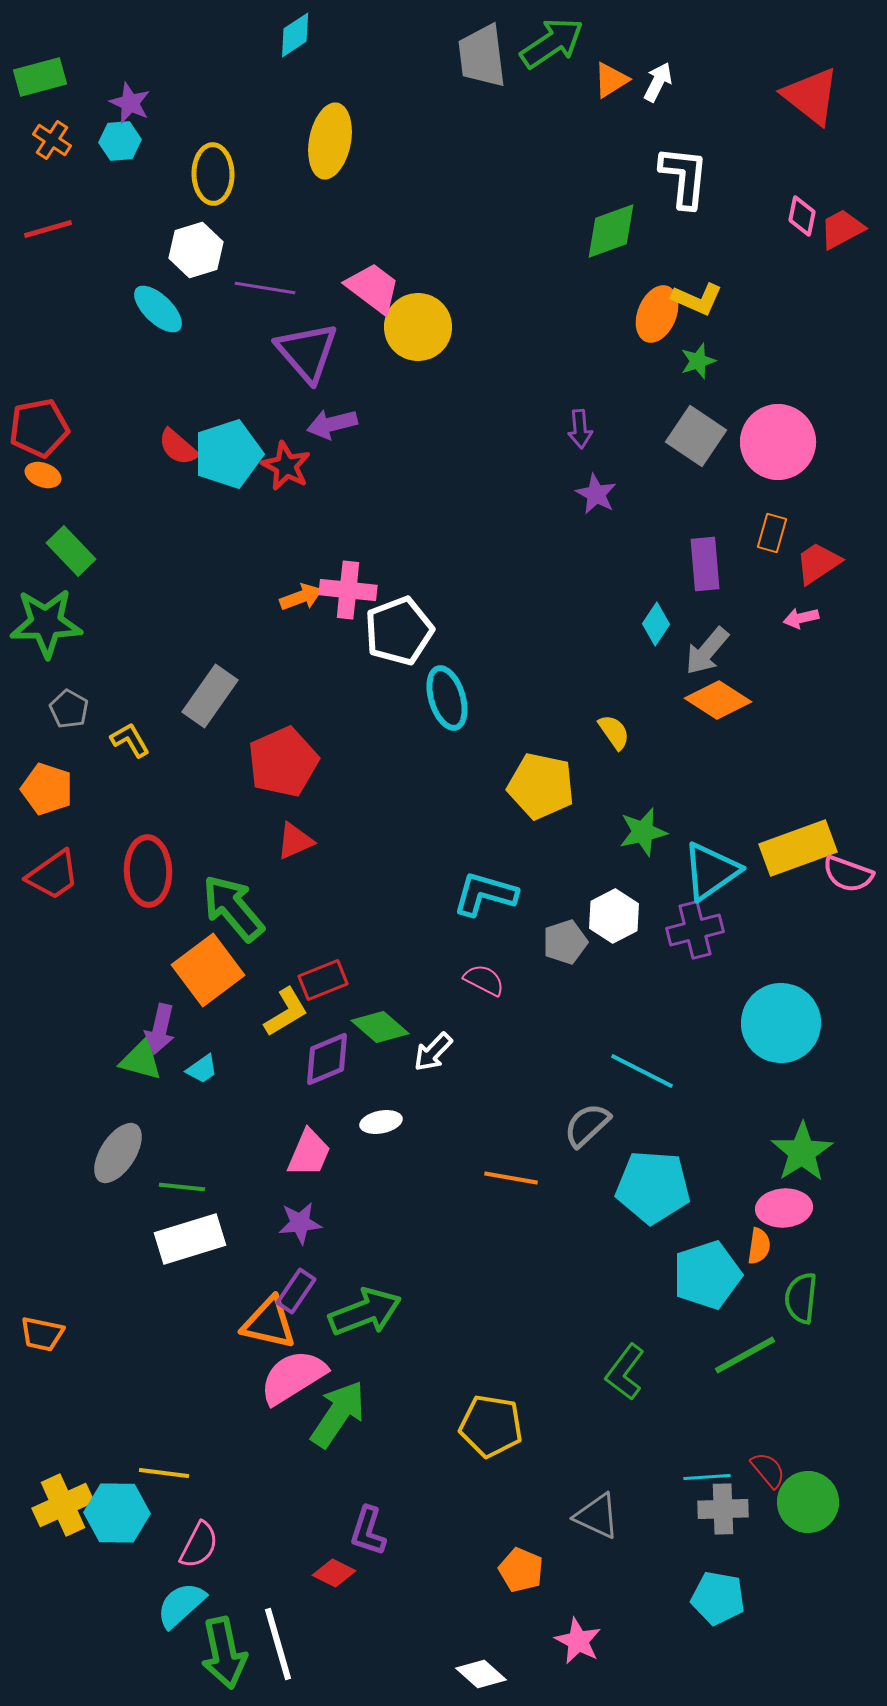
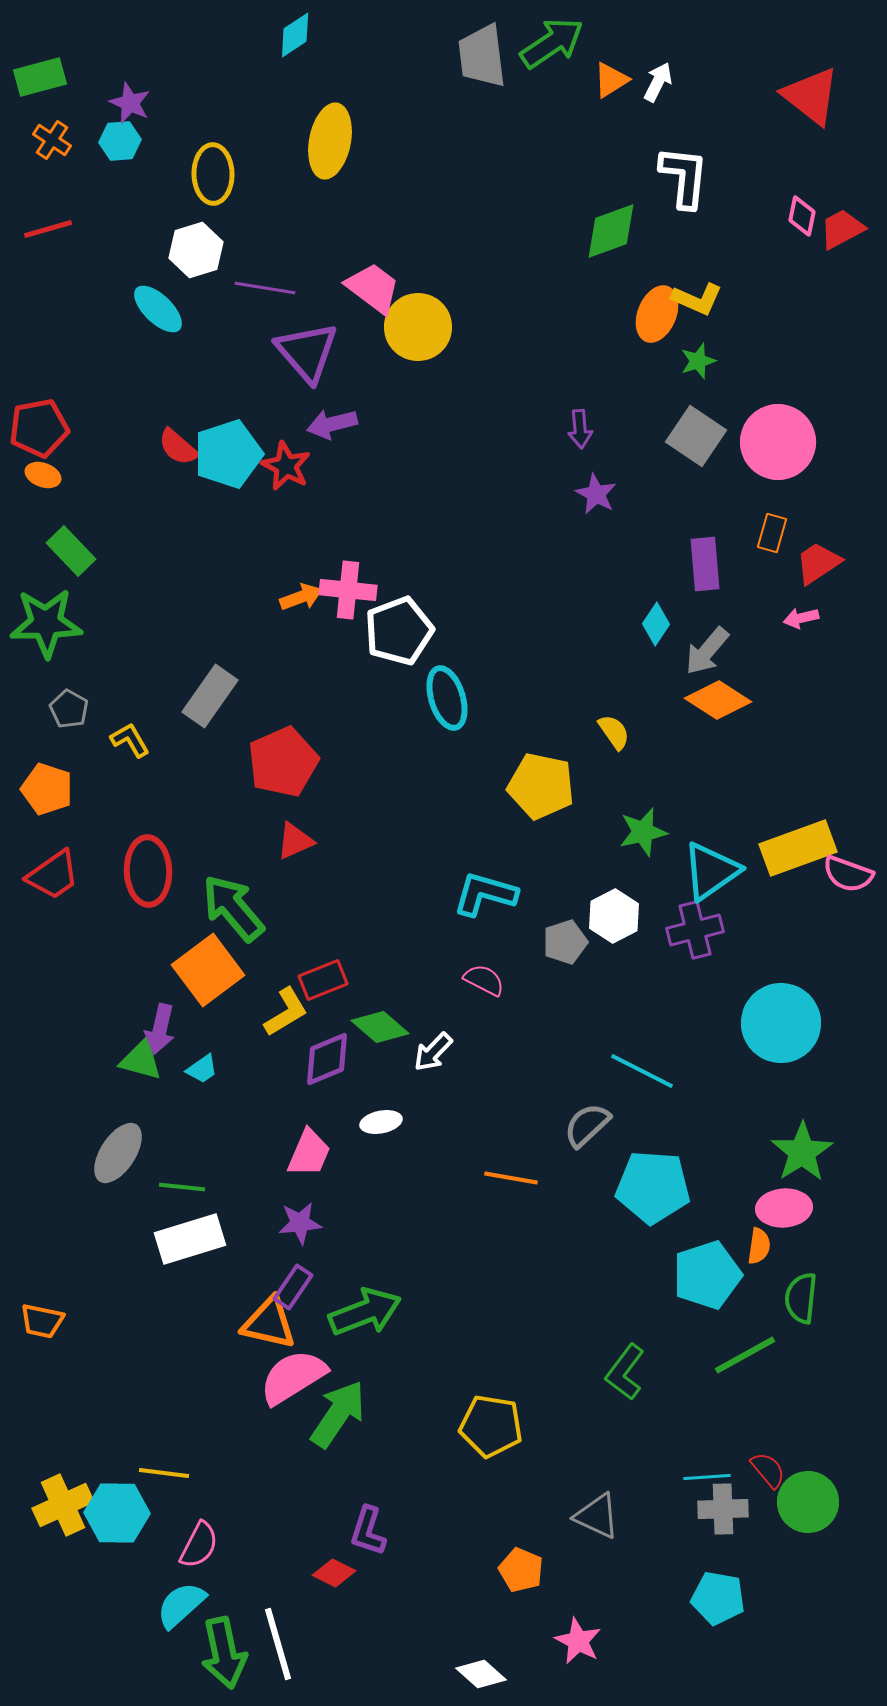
purple rectangle at (296, 1291): moved 3 px left, 4 px up
orange trapezoid at (42, 1334): moved 13 px up
